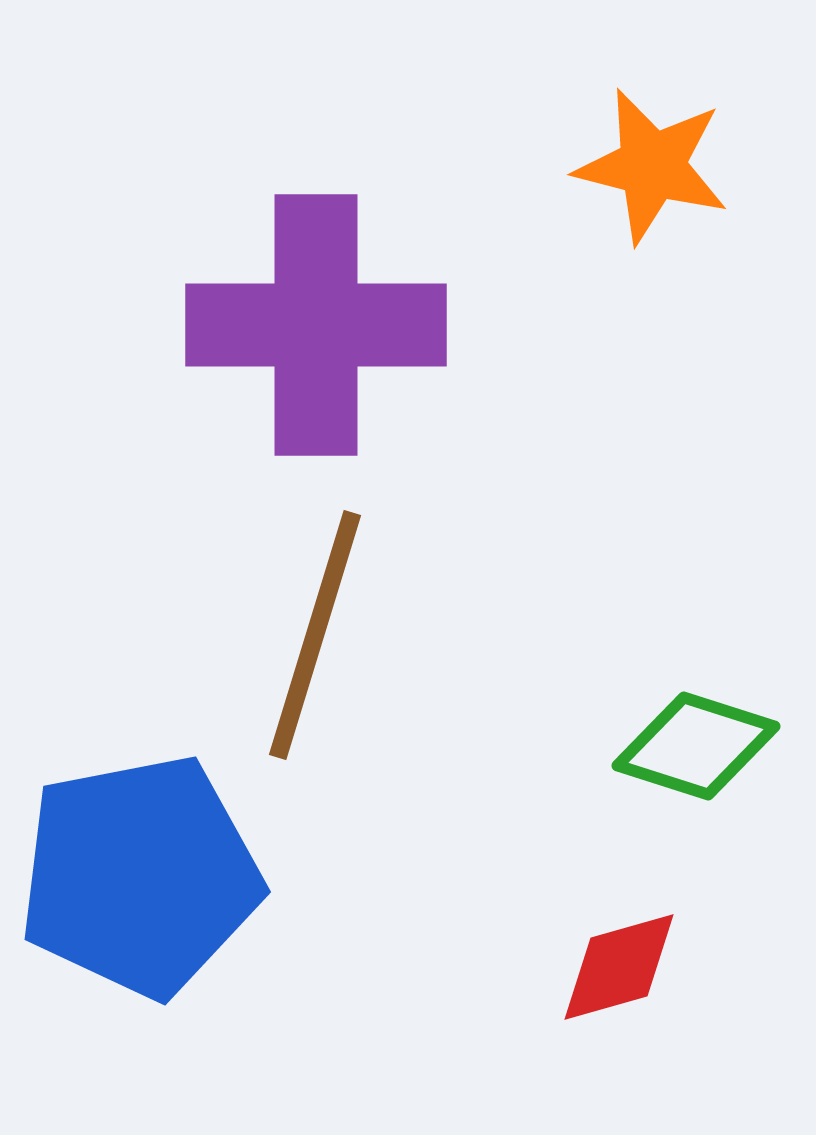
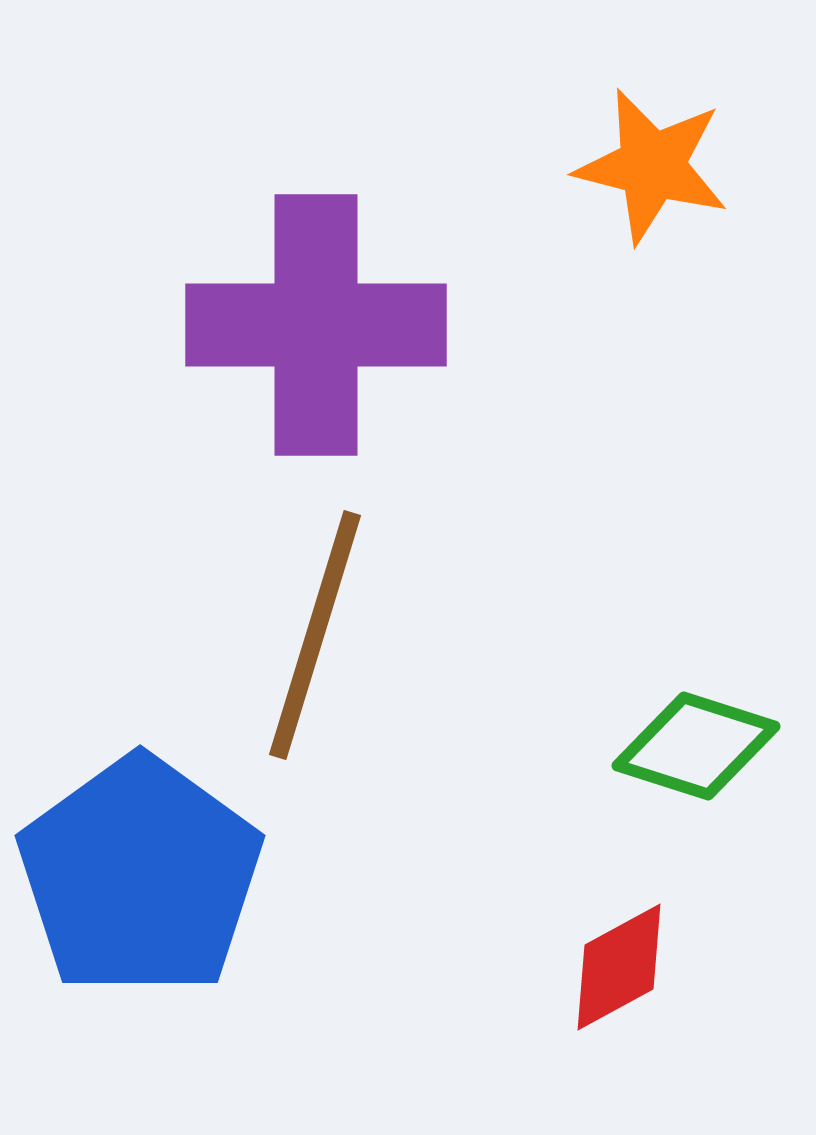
blue pentagon: rotated 25 degrees counterclockwise
red diamond: rotated 13 degrees counterclockwise
